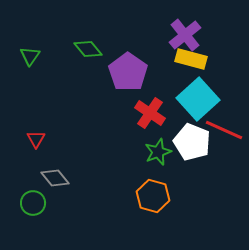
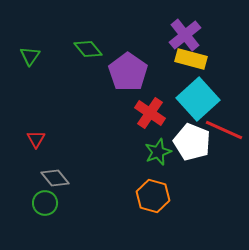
green circle: moved 12 px right
